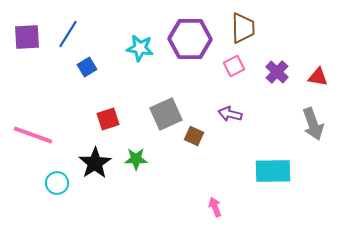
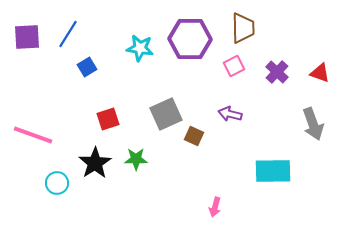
red triangle: moved 2 px right, 4 px up; rotated 10 degrees clockwise
pink arrow: rotated 144 degrees counterclockwise
